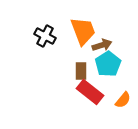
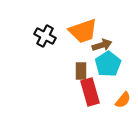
orange trapezoid: rotated 92 degrees clockwise
red rectangle: rotated 36 degrees clockwise
